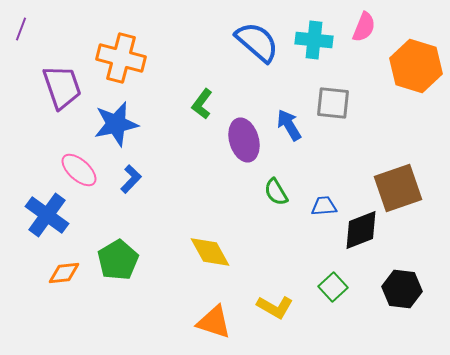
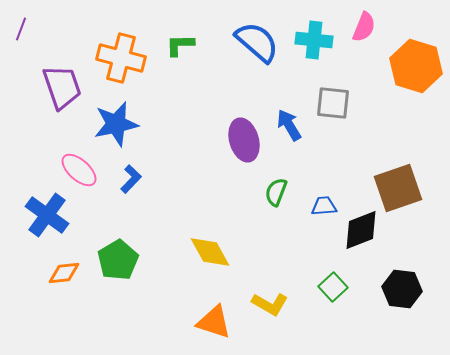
green L-shape: moved 22 px left, 59 px up; rotated 52 degrees clockwise
green semicircle: rotated 52 degrees clockwise
yellow L-shape: moved 5 px left, 3 px up
